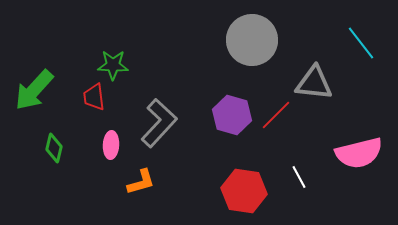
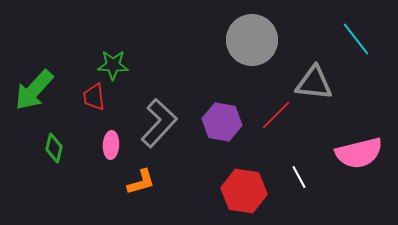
cyan line: moved 5 px left, 4 px up
purple hexagon: moved 10 px left, 7 px down; rotated 6 degrees counterclockwise
